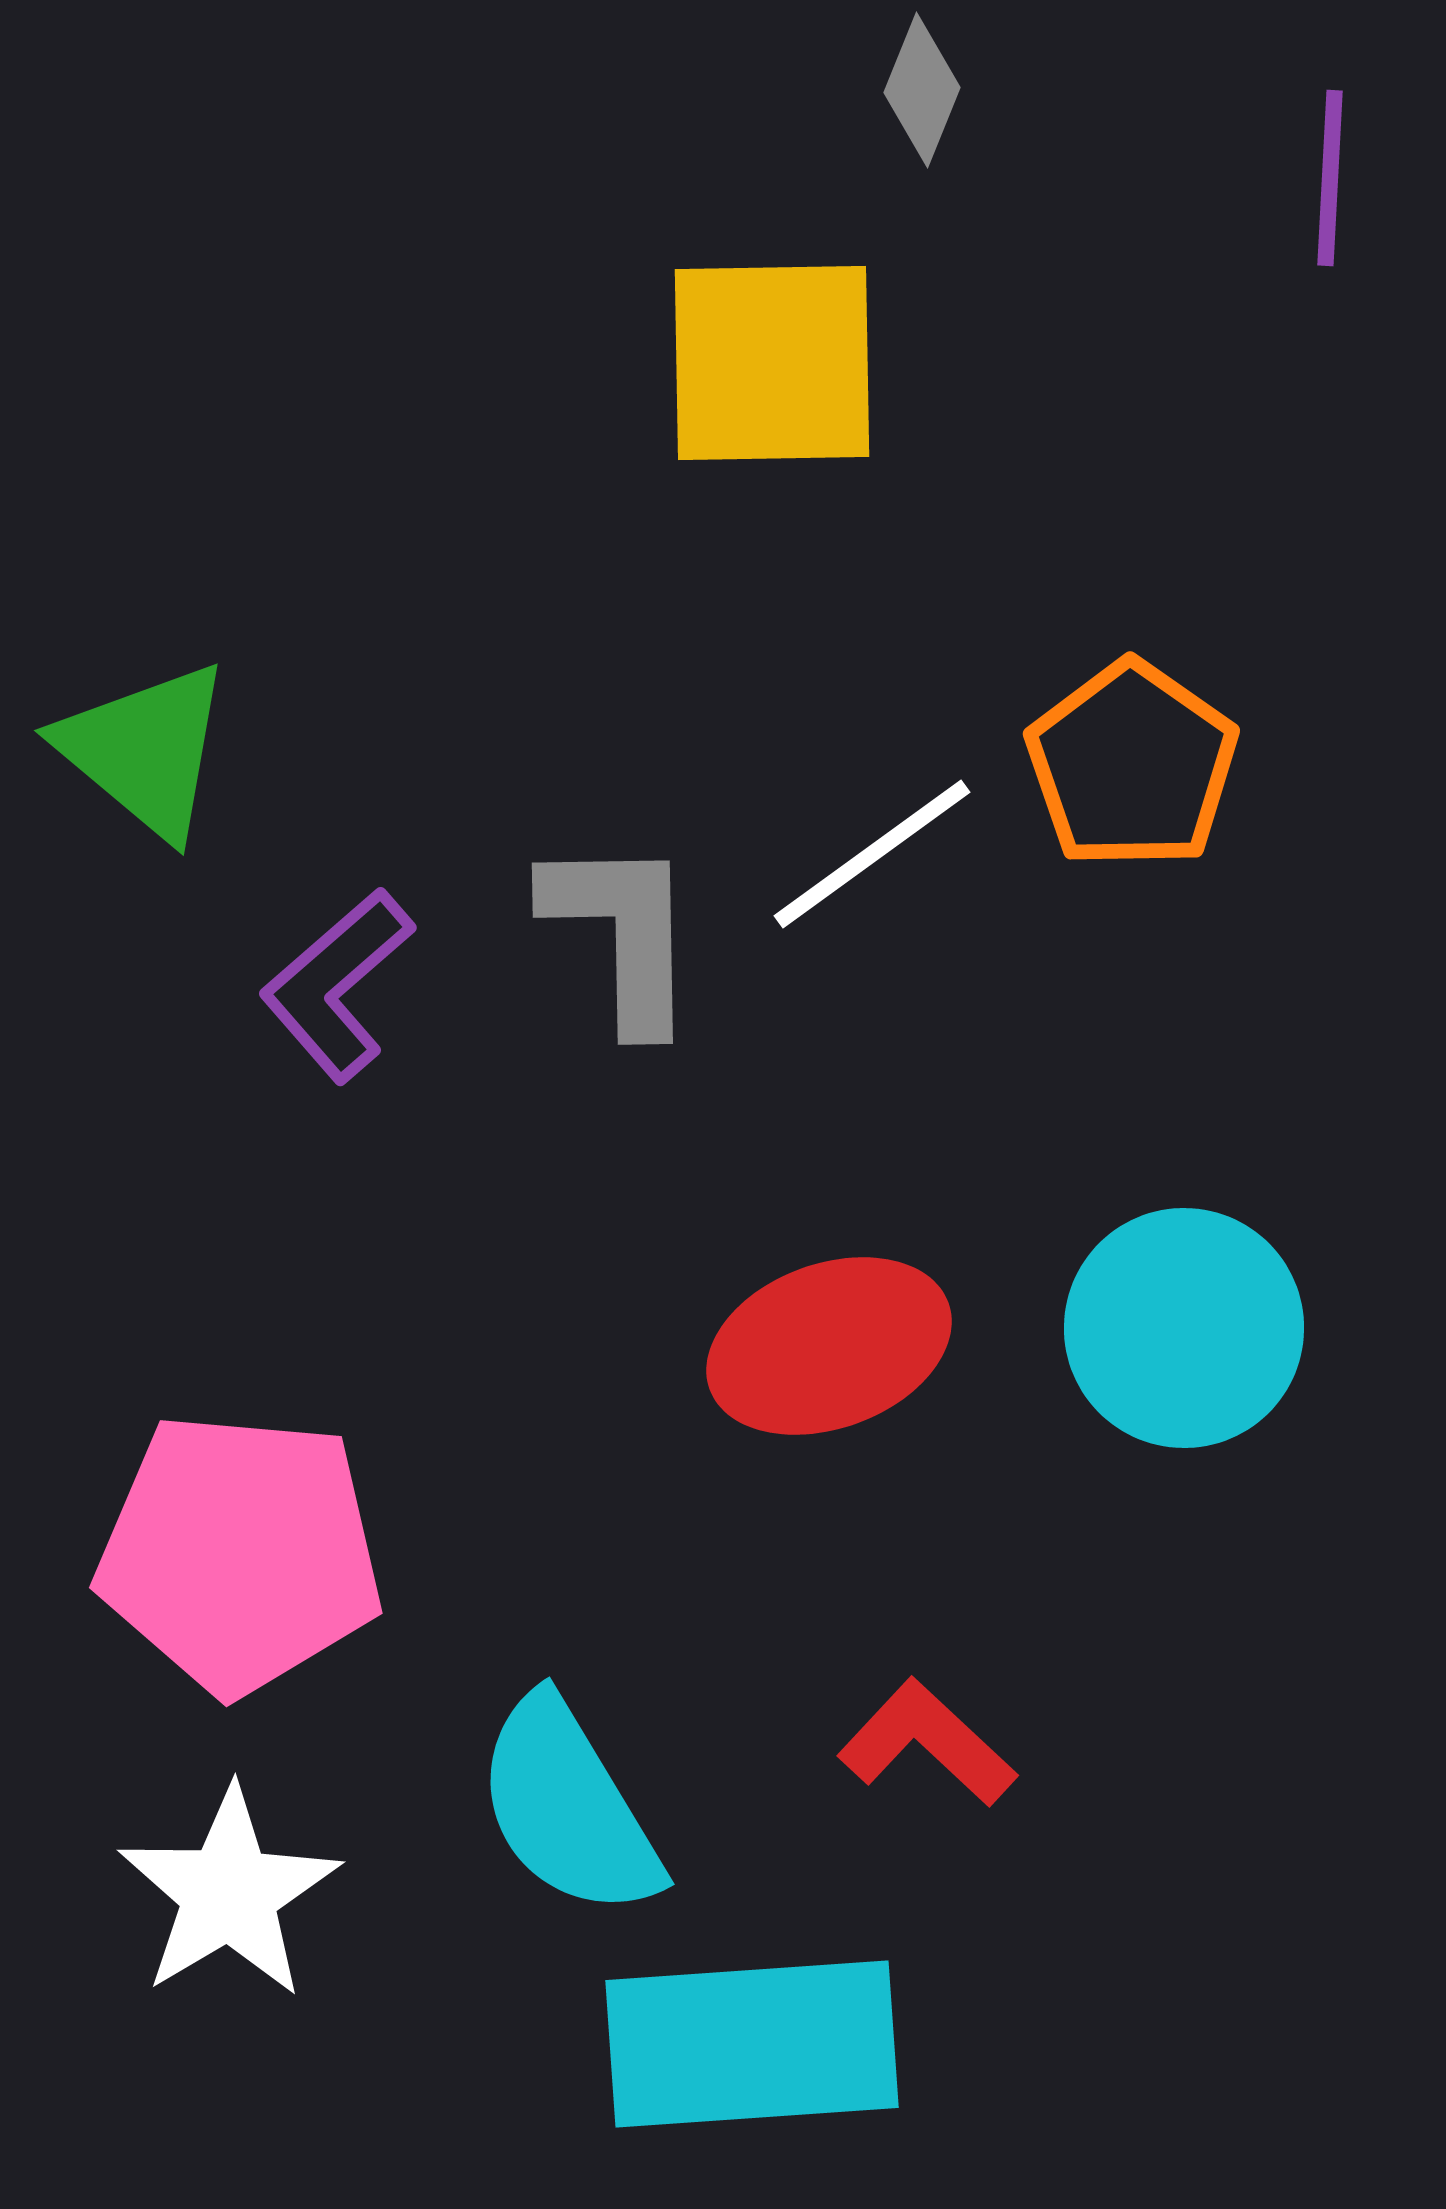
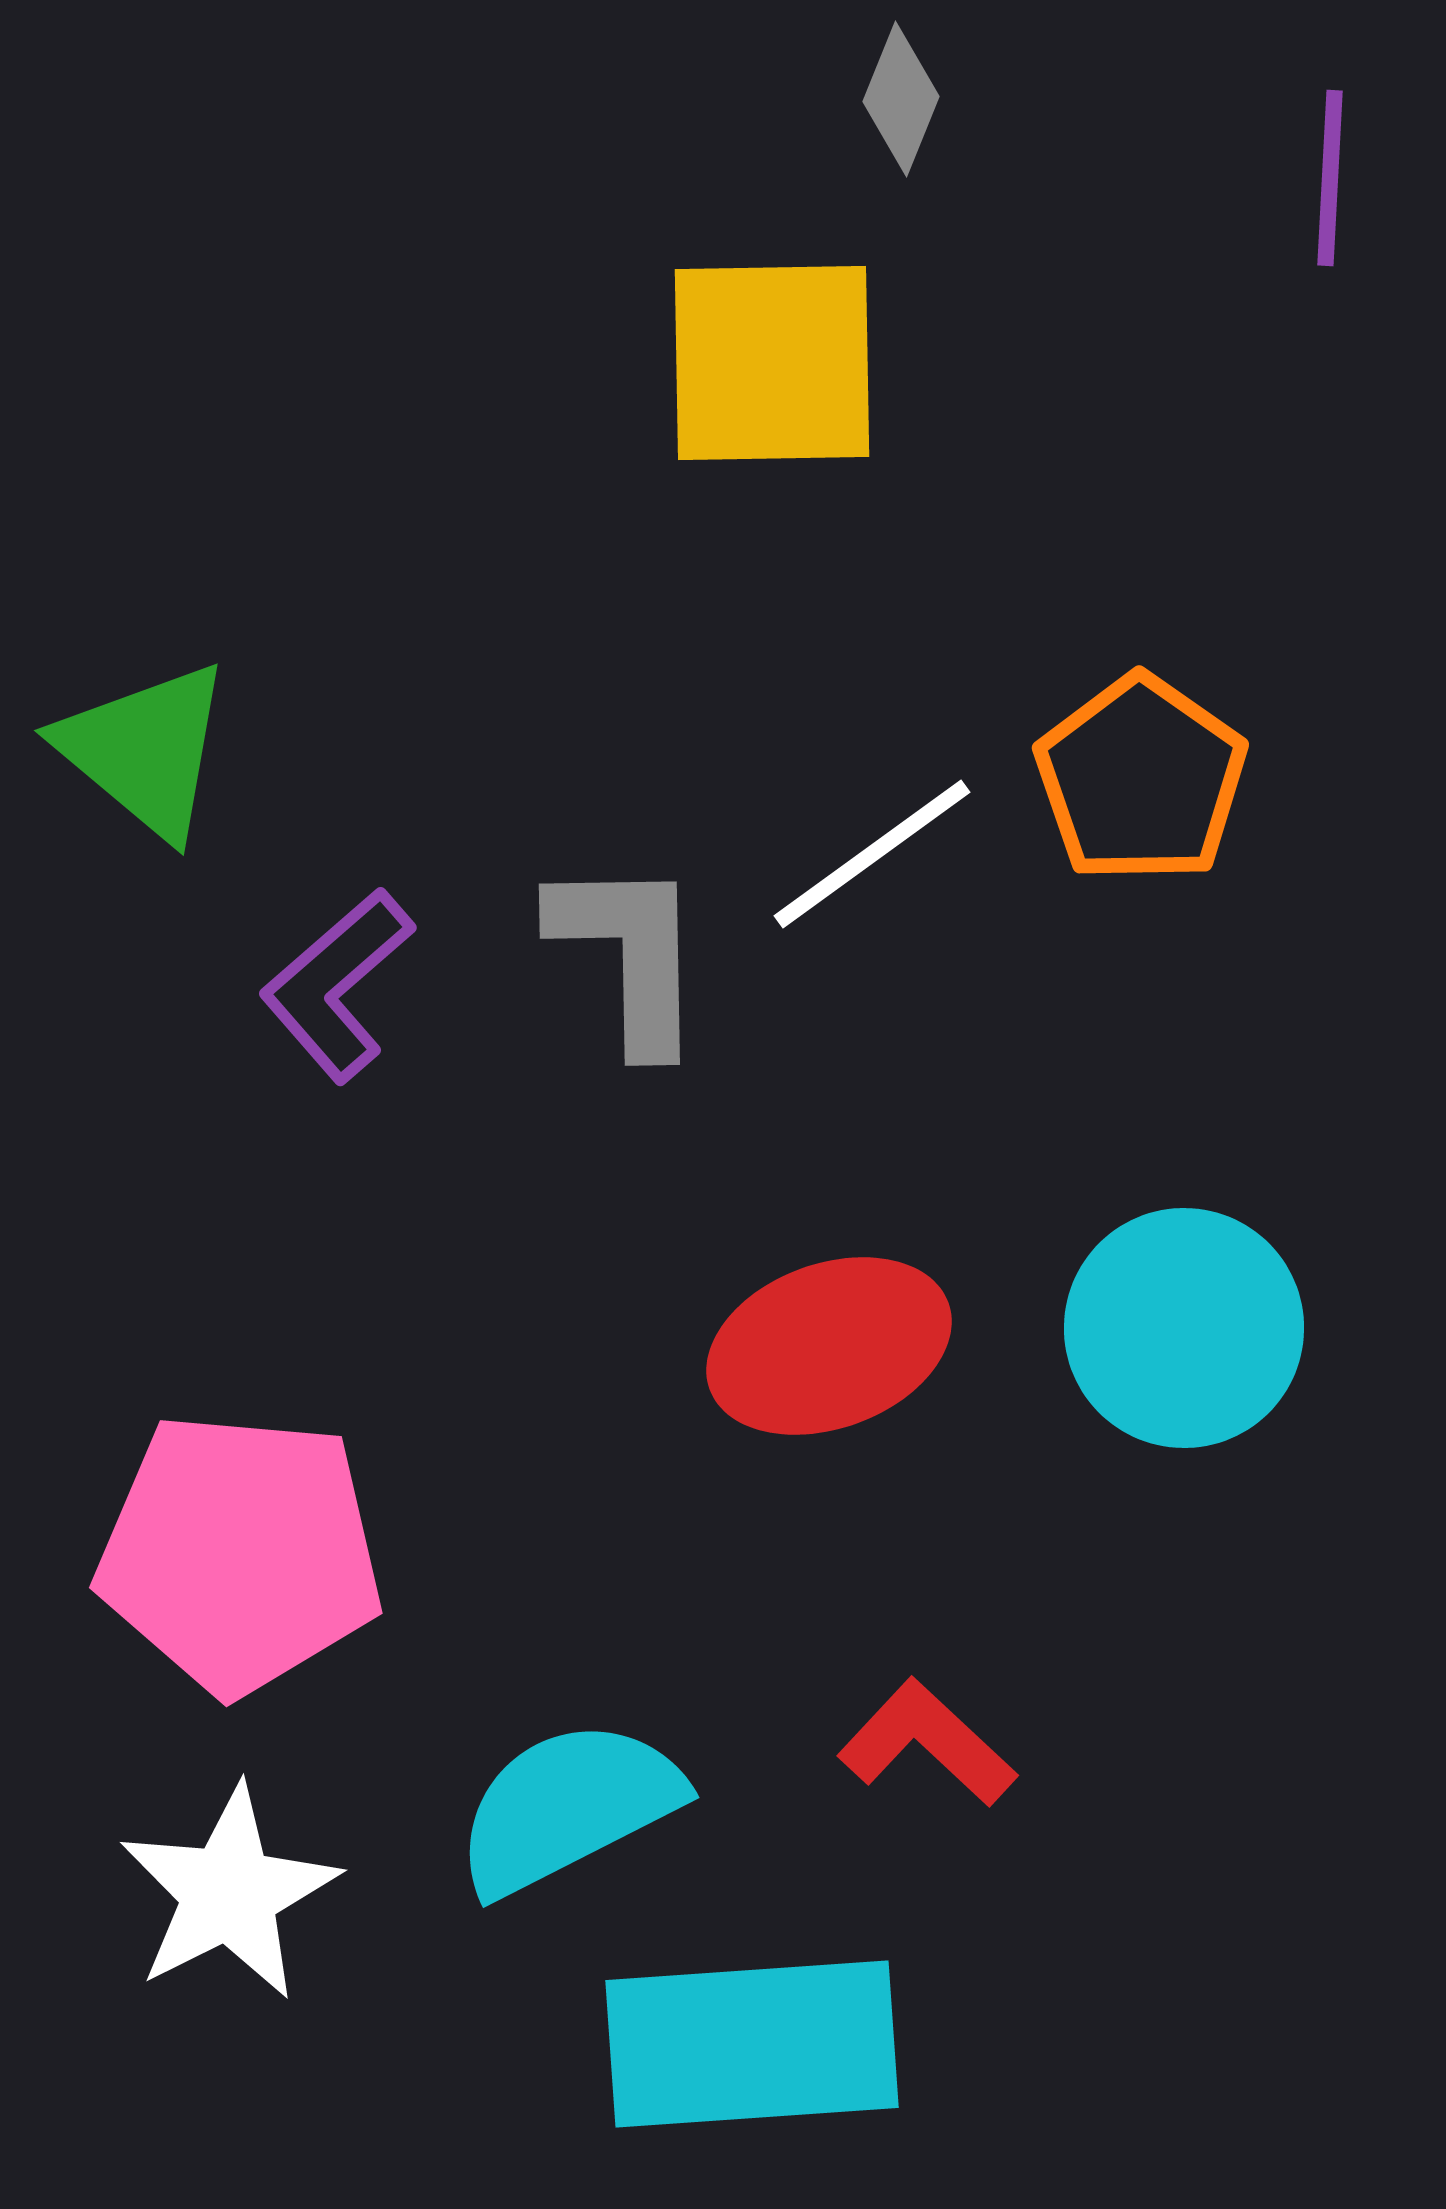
gray diamond: moved 21 px left, 9 px down
orange pentagon: moved 9 px right, 14 px down
gray L-shape: moved 7 px right, 21 px down
cyan semicircle: rotated 94 degrees clockwise
white star: rotated 4 degrees clockwise
